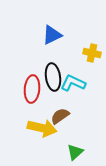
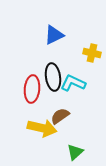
blue triangle: moved 2 px right
